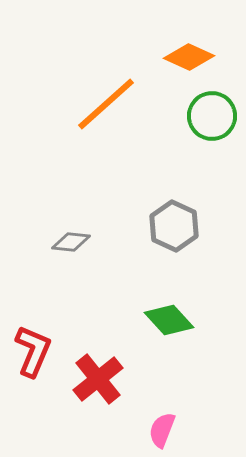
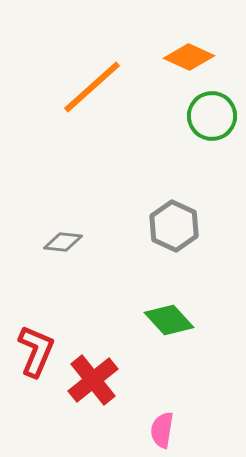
orange line: moved 14 px left, 17 px up
gray diamond: moved 8 px left
red L-shape: moved 3 px right
red cross: moved 5 px left, 1 px down
pink semicircle: rotated 12 degrees counterclockwise
